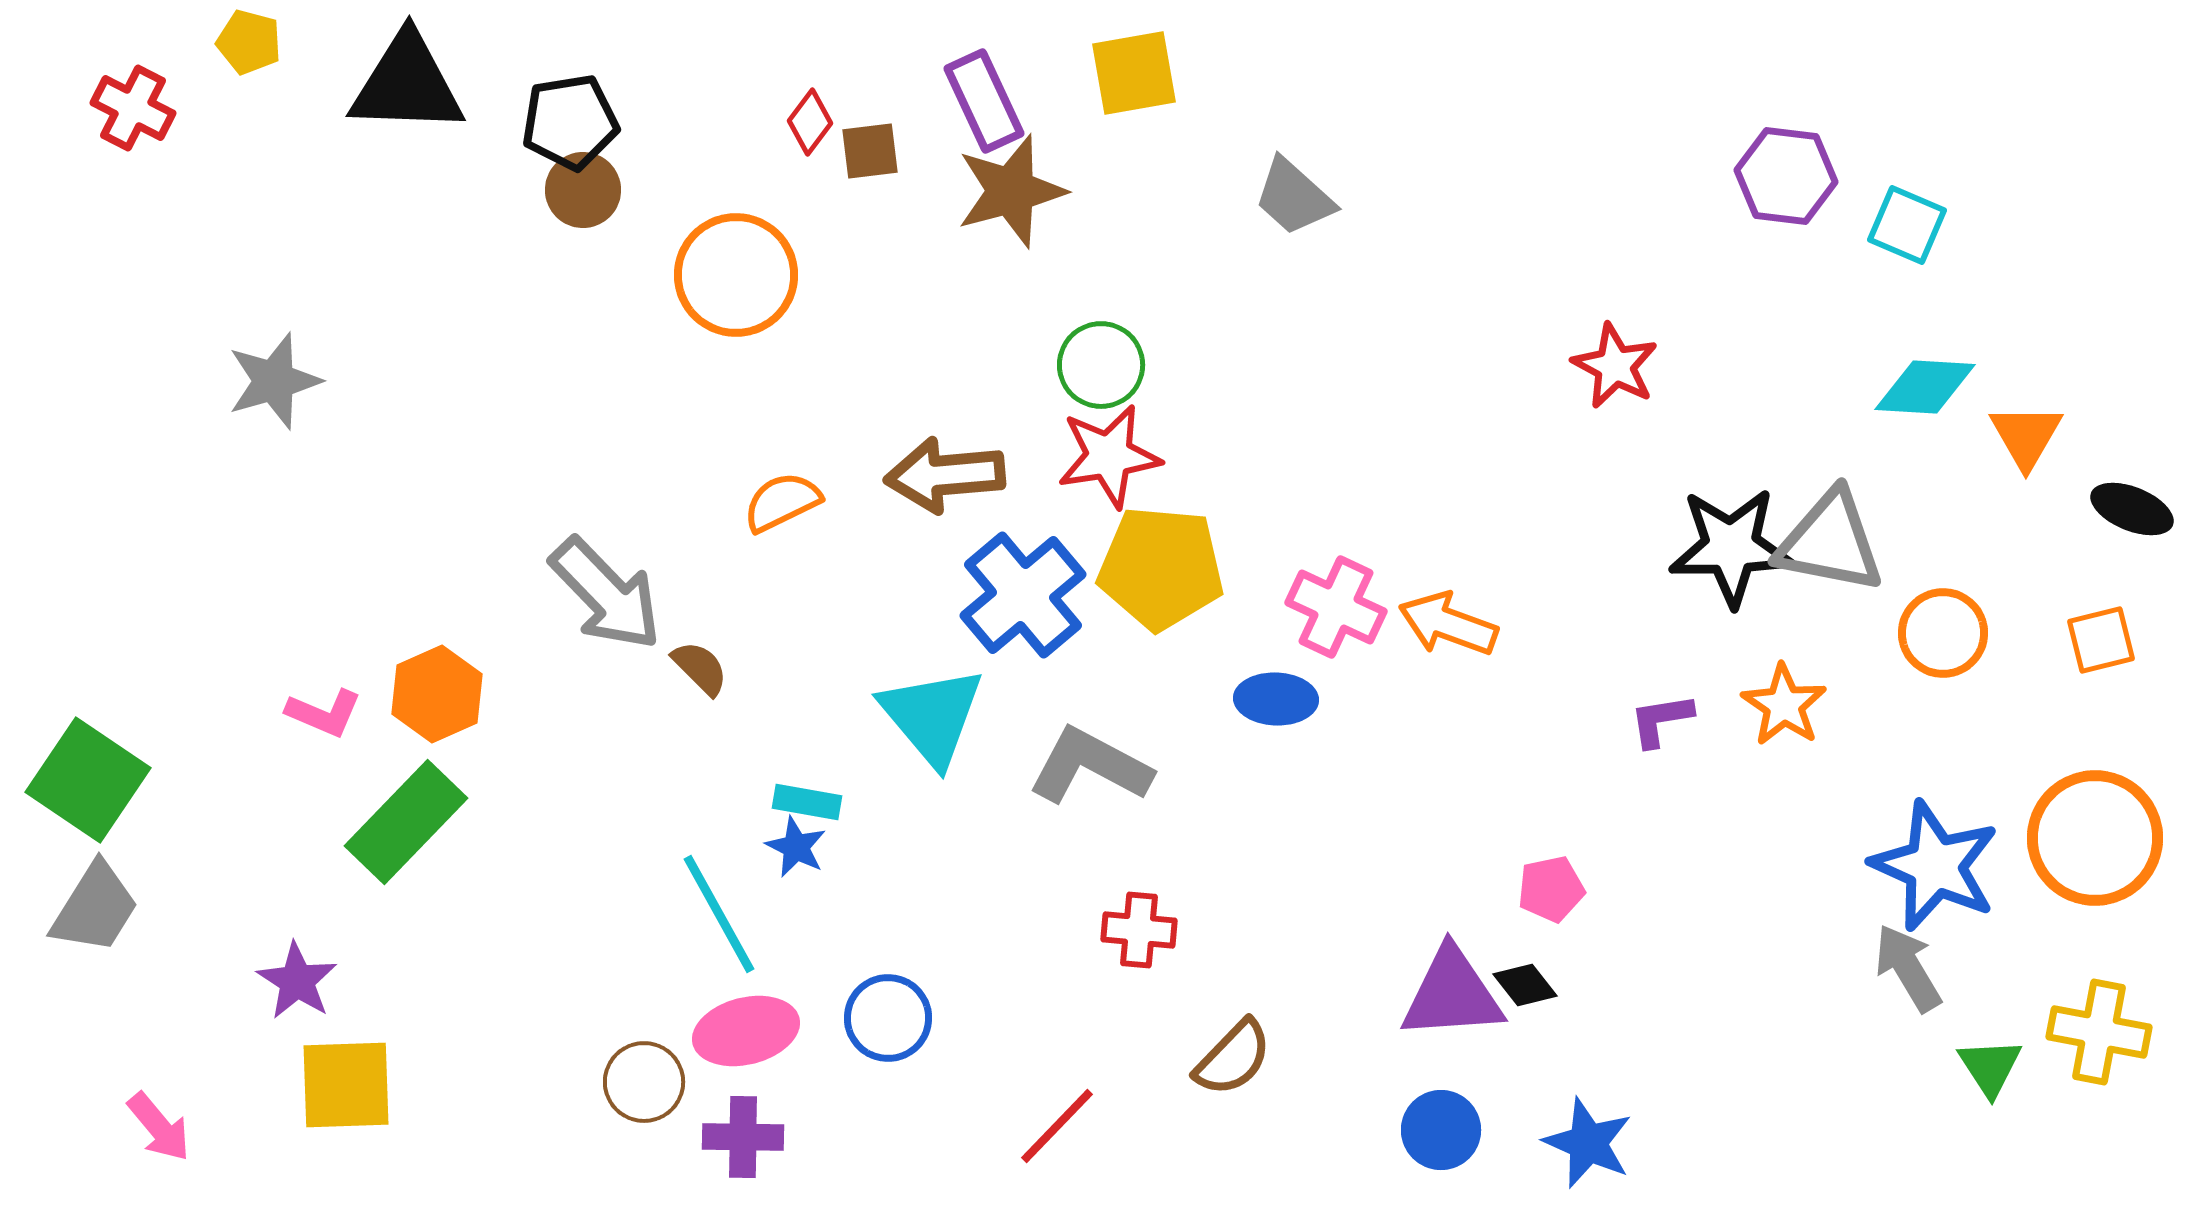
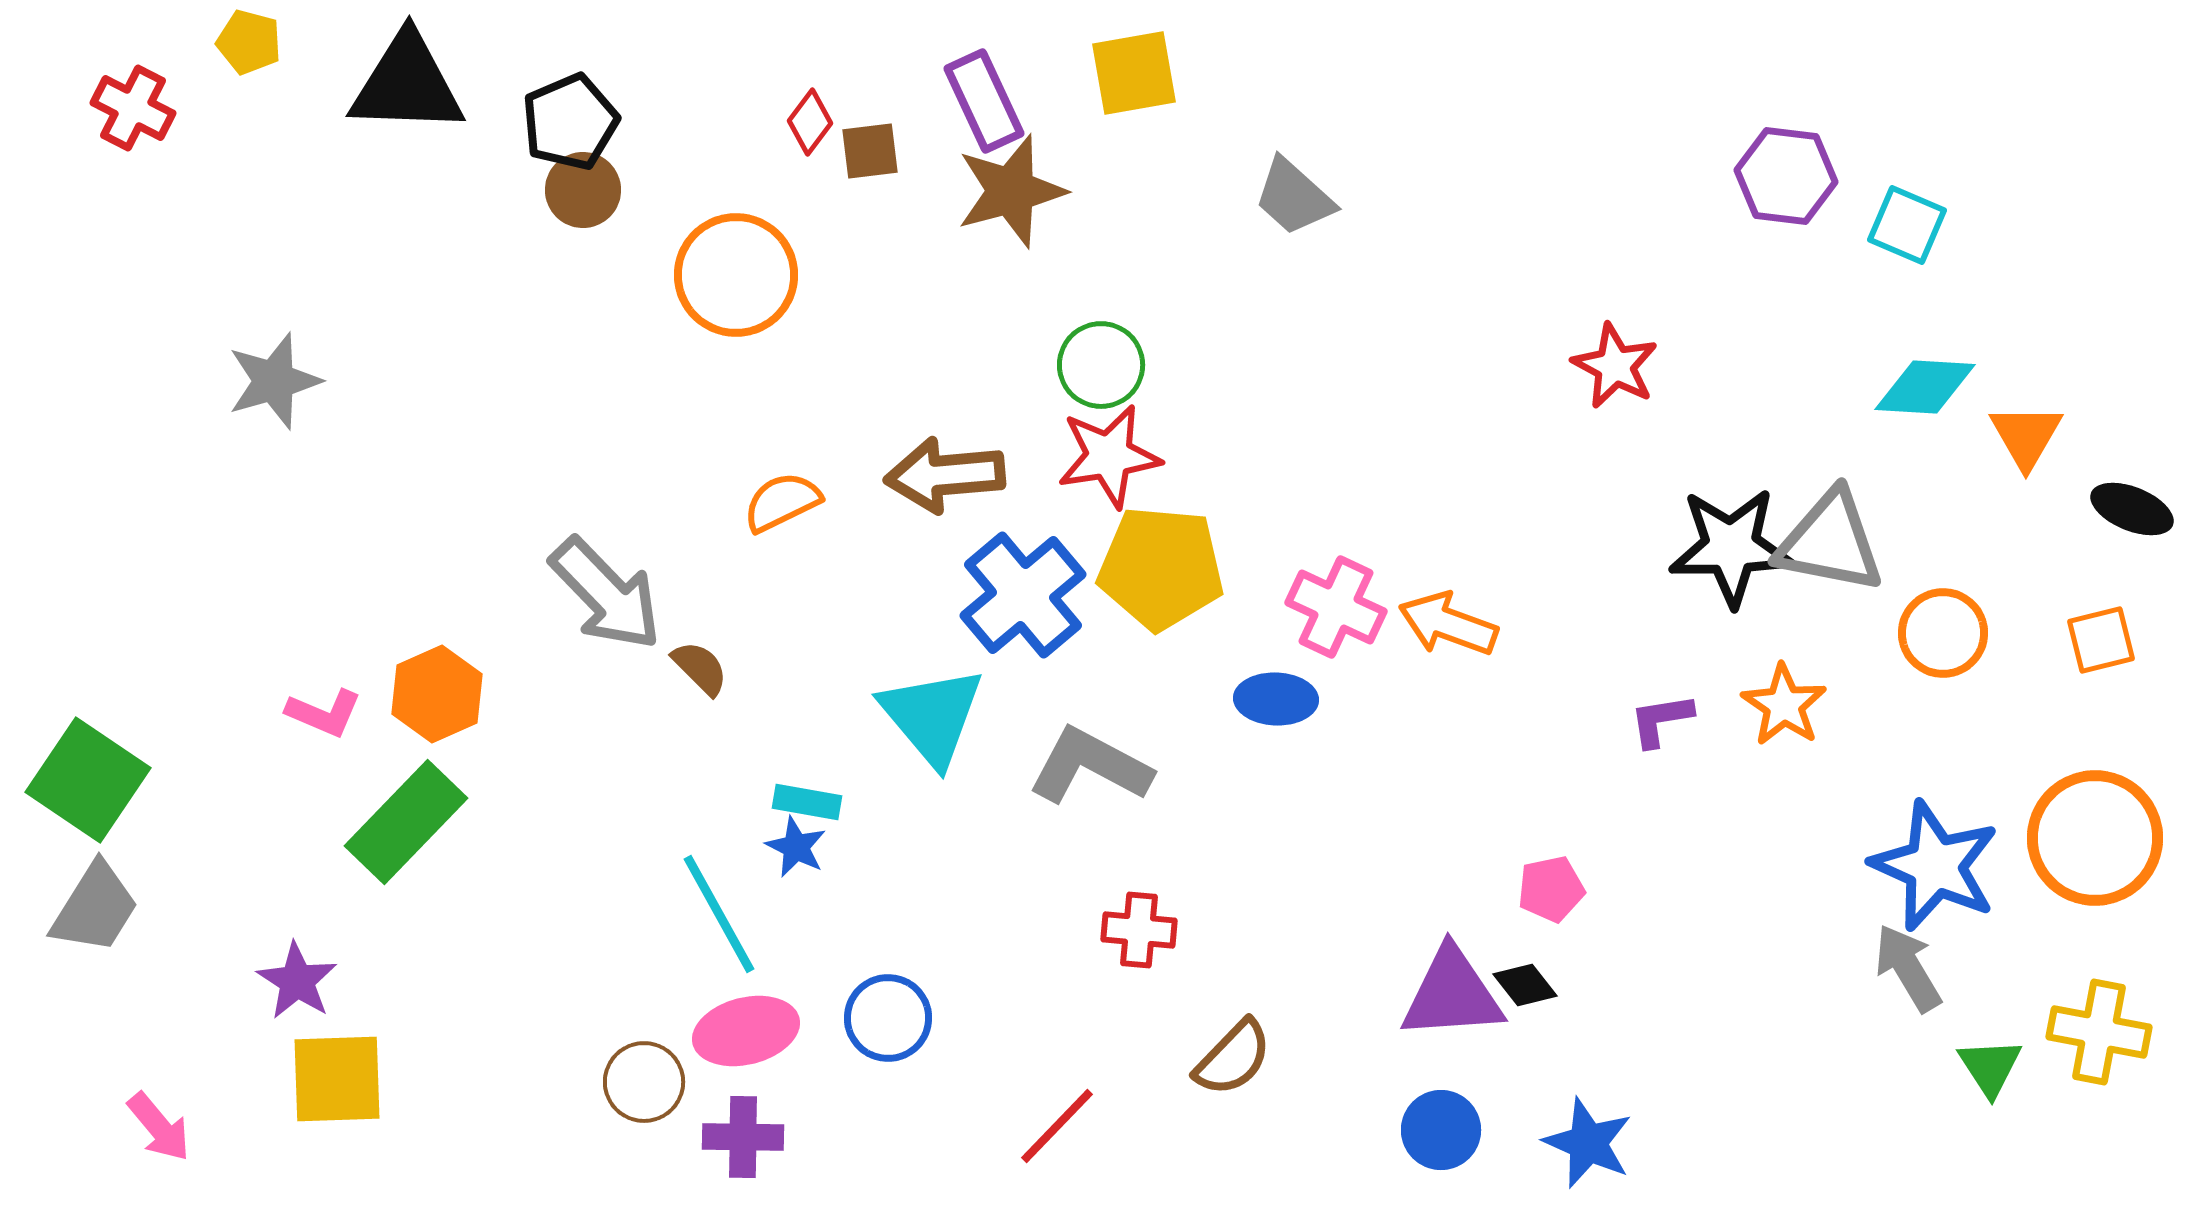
black pentagon at (570, 122): rotated 14 degrees counterclockwise
yellow square at (346, 1085): moved 9 px left, 6 px up
